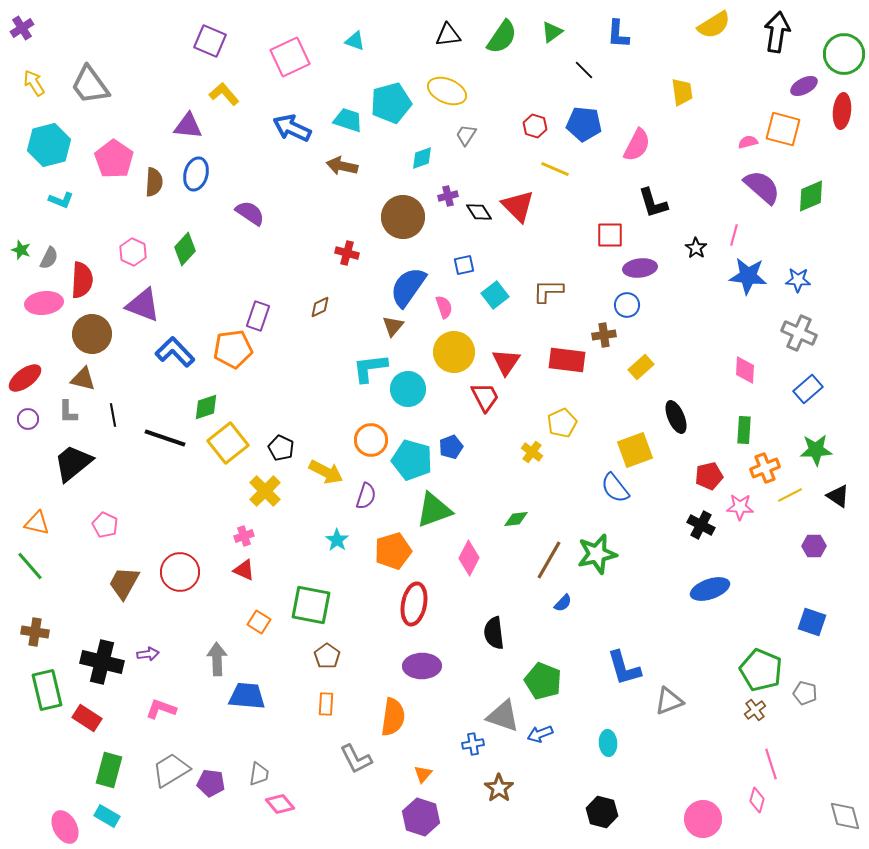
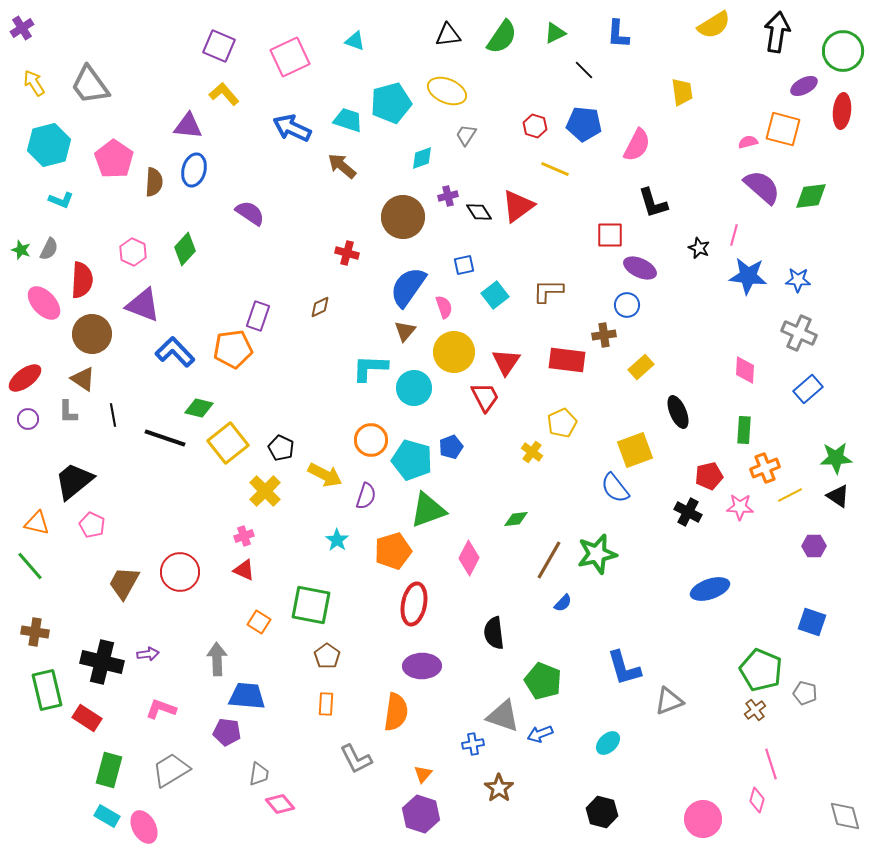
green triangle at (552, 32): moved 3 px right, 1 px down; rotated 10 degrees clockwise
purple square at (210, 41): moved 9 px right, 5 px down
green circle at (844, 54): moved 1 px left, 3 px up
brown arrow at (342, 166): rotated 28 degrees clockwise
blue ellipse at (196, 174): moved 2 px left, 4 px up
green diamond at (811, 196): rotated 16 degrees clockwise
red triangle at (518, 206): rotated 39 degrees clockwise
black star at (696, 248): moved 3 px right; rotated 10 degrees counterclockwise
gray semicircle at (49, 258): moved 9 px up
purple ellipse at (640, 268): rotated 32 degrees clockwise
pink ellipse at (44, 303): rotated 54 degrees clockwise
brown triangle at (393, 326): moved 12 px right, 5 px down
cyan L-shape at (370, 368): rotated 9 degrees clockwise
brown triangle at (83, 379): rotated 20 degrees clockwise
cyan circle at (408, 389): moved 6 px right, 1 px up
green diamond at (206, 407): moved 7 px left, 1 px down; rotated 32 degrees clockwise
black ellipse at (676, 417): moved 2 px right, 5 px up
green star at (816, 450): moved 20 px right, 8 px down
black trapezoid at (73, 463): moved 1 px right, 18 px down
yellow arrow at (326, 472): moved 1 px left, 3 px down
green triangle at (434, 510): moved 6 px left
pink pentagon at (105, 525): moved 13 px left
black cross at (701, 525): moved 13 px left, 13 px up
orange semicircle at (393, 717): moved 3 px right, 5 px up
cyan ellipse at (608, 743): rotated 50 degrees clockwise
purple pentagon at (211, 783): moved 16 px right, 51 px up
purple hexagon at (421, 817): moved 3 px up
pink ellipse at (65, 827): moved 79 px right
